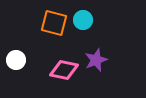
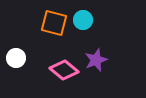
white circle: moved 2 px up
pink diamond: rotated 28 degrees clockwise
